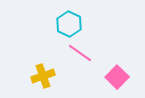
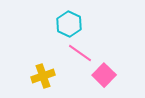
pink square: moved 13 px left, 2 px up
